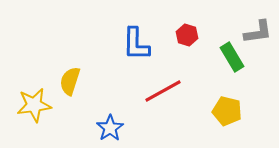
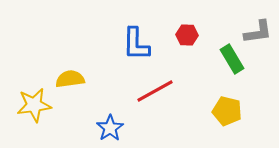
red hexagon: rotated 15 degrees counterclockwise
green rectangle: moved 2 px down
yellow semicircle: moved 2 px up; rotated 64 degrees clockwise
red line: moved 8 px left
